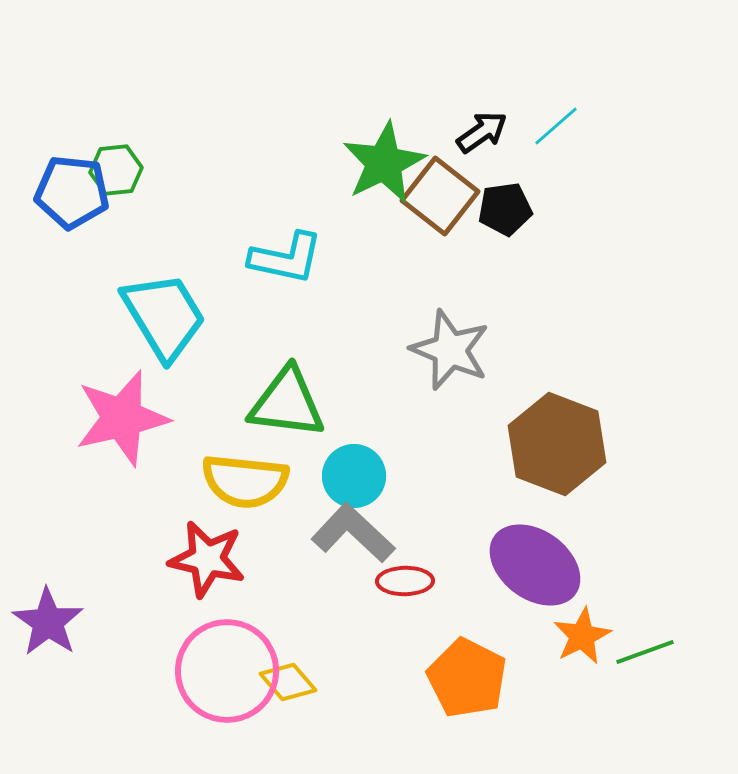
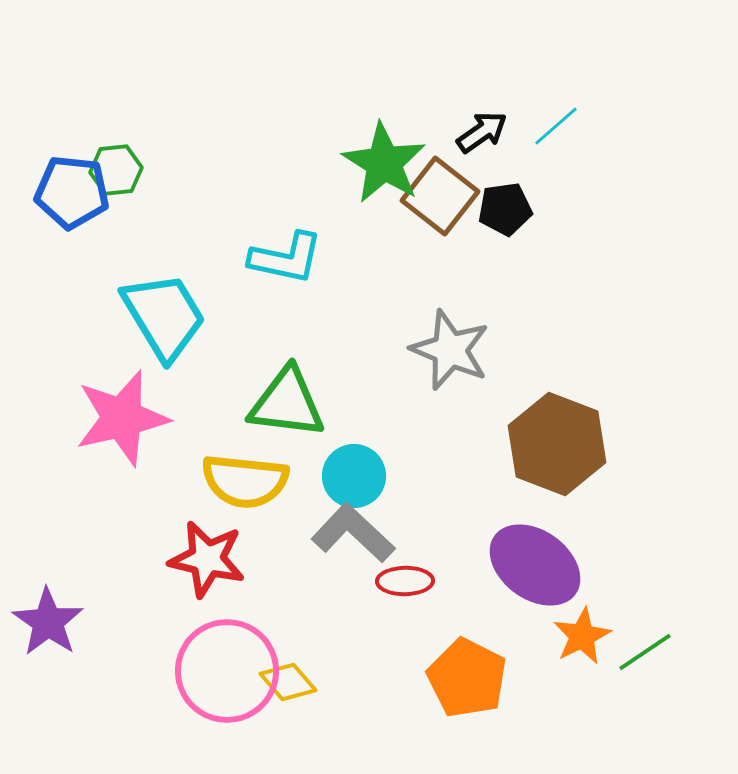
green star: rotated 14 degrees counterclockwise
green line: rotated 14 degrees counterclockwise
